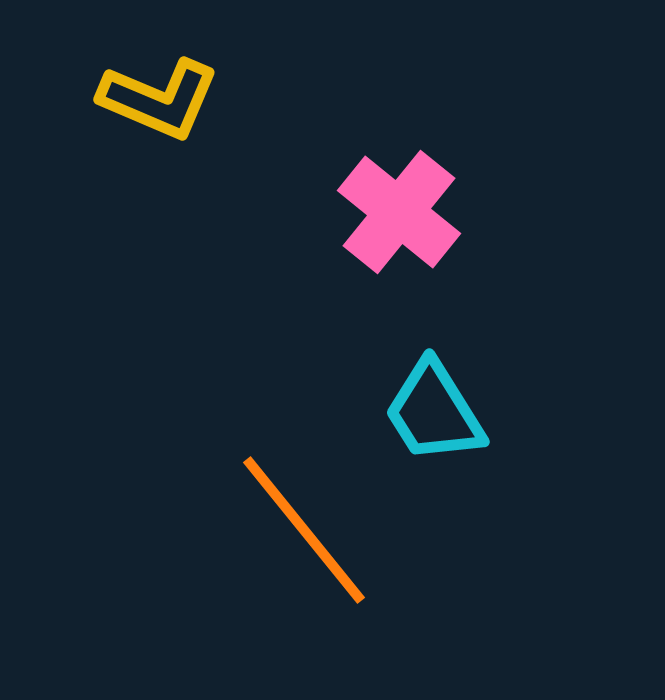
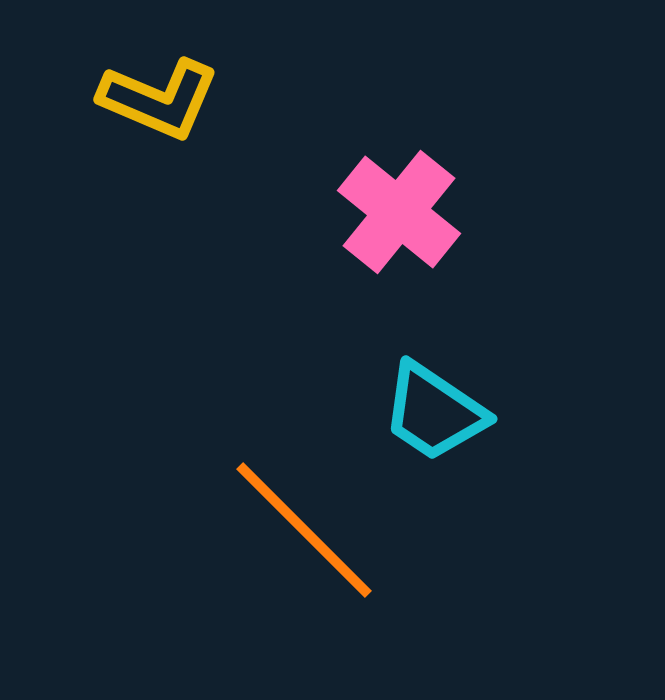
cyan trapezoid: rotated 24 degrees counterclockwise
orange line: rotated 6 degrees counterclockwise
